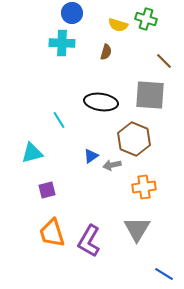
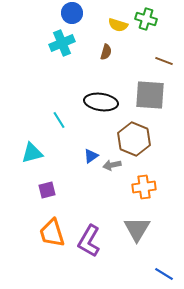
cyan cross: rotated 25 degrees counterclockwise
brown line: rotated 24 degrees counterclockwise
